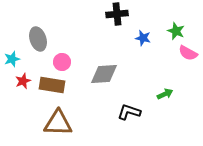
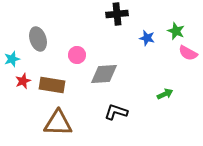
blue star: moved 4 px right
pink circle: moved 15 px right, 7 px up
black L-shape: moved 13 px left
